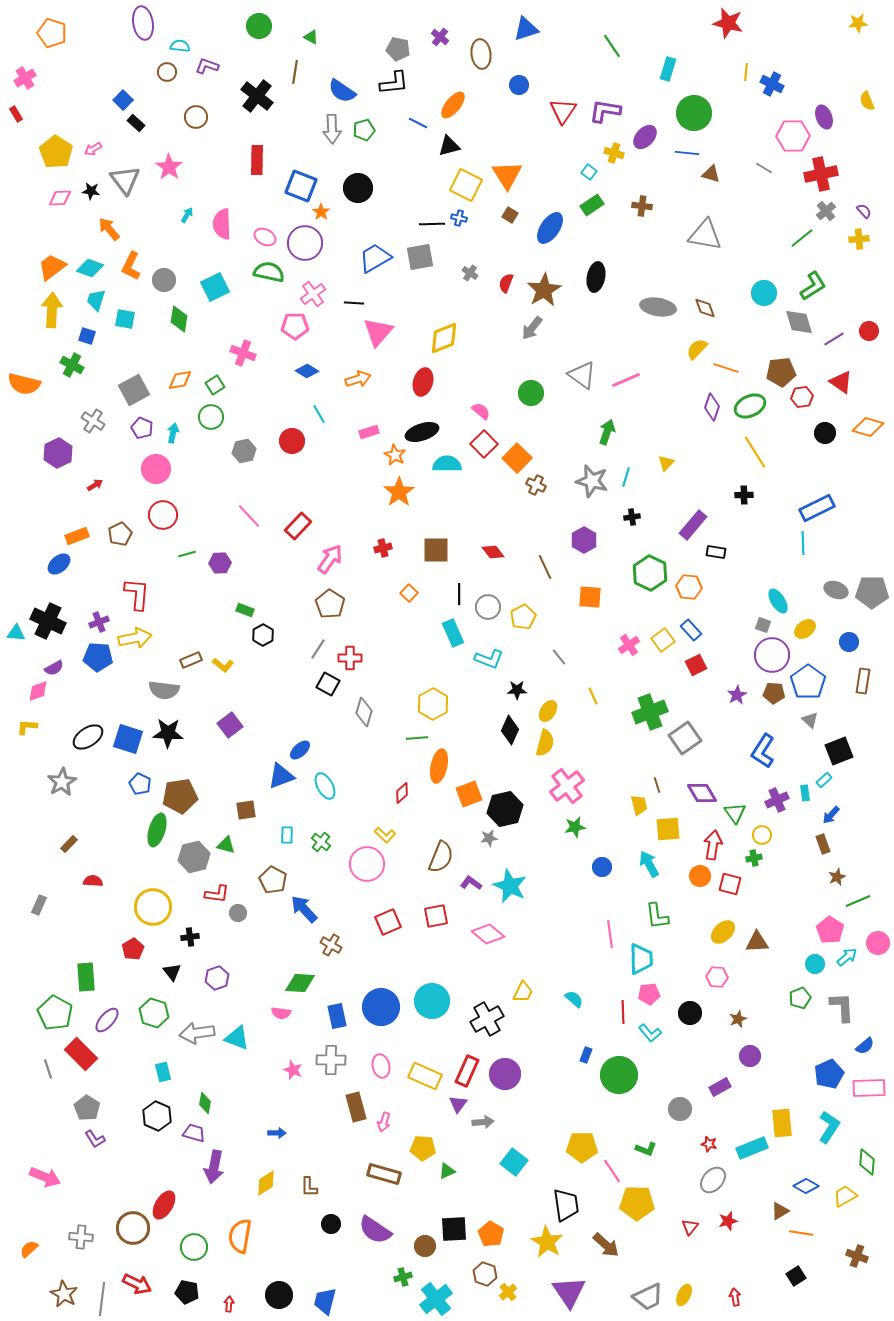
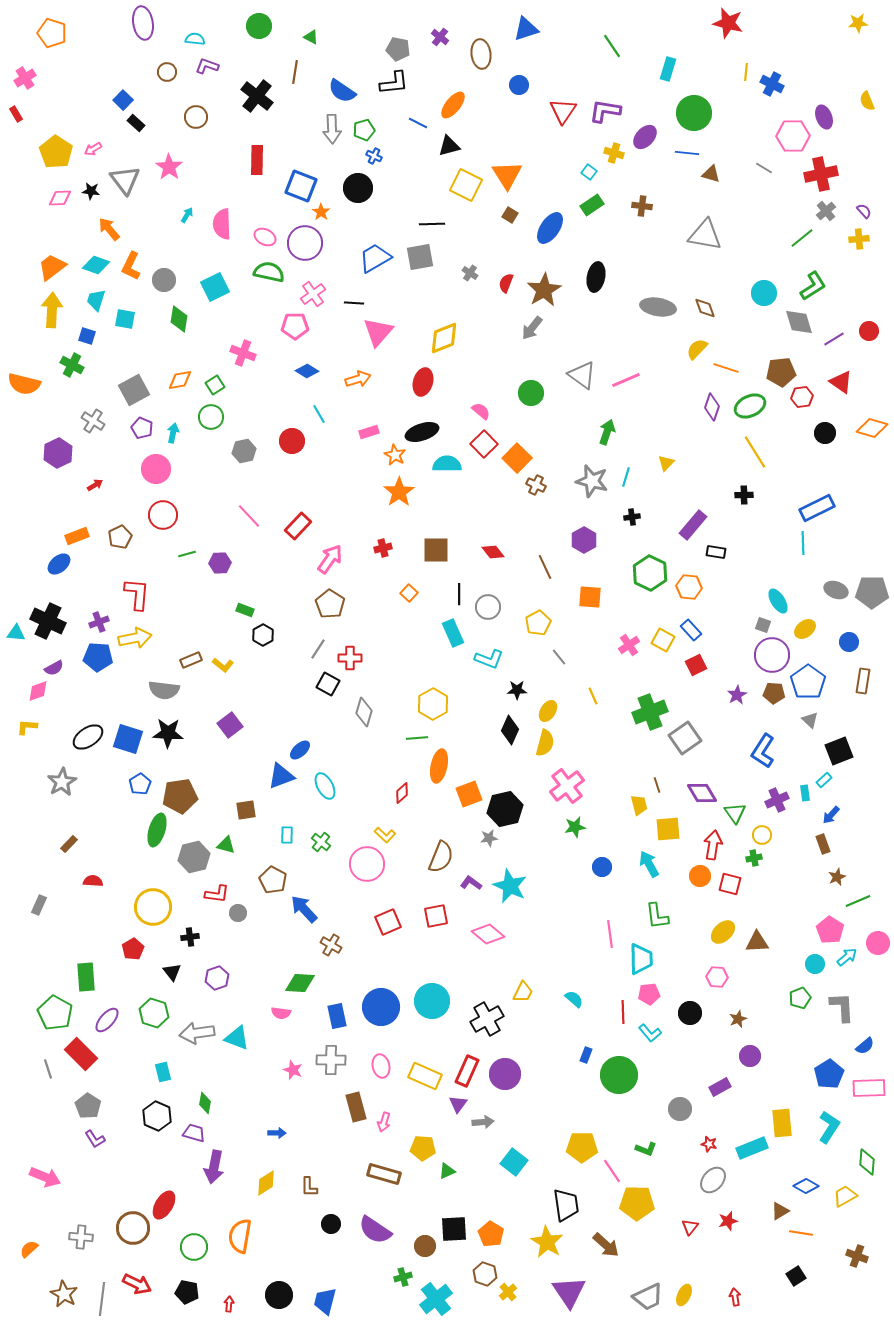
cyan semicircle at (180, 46): moved 15 px right, 7 px up
blue cross at (459, 218): moved 85 px left, 62 px up; rotated 14 degrees clockwise
cyan diamond at (90, 268): moved 6 px right, 3 px up
orange diamond at (868, 427): moved 4 px right, 1 px down
brown pentagon at (120, 534): moved 3 px down
yellow pentagon at (523, 617): moved 15 px right, 6 px down
yellow square at (663, 640): rotated 25 degrees counterclockwise
blue pentagon at (140, 784): rotated 15 degrees clockwise
blue pentagon at (829, 1074): rotated 8 degrees counterclockwise
gray pentagon at (87, 1108): moved 1 px right, 2 px up
